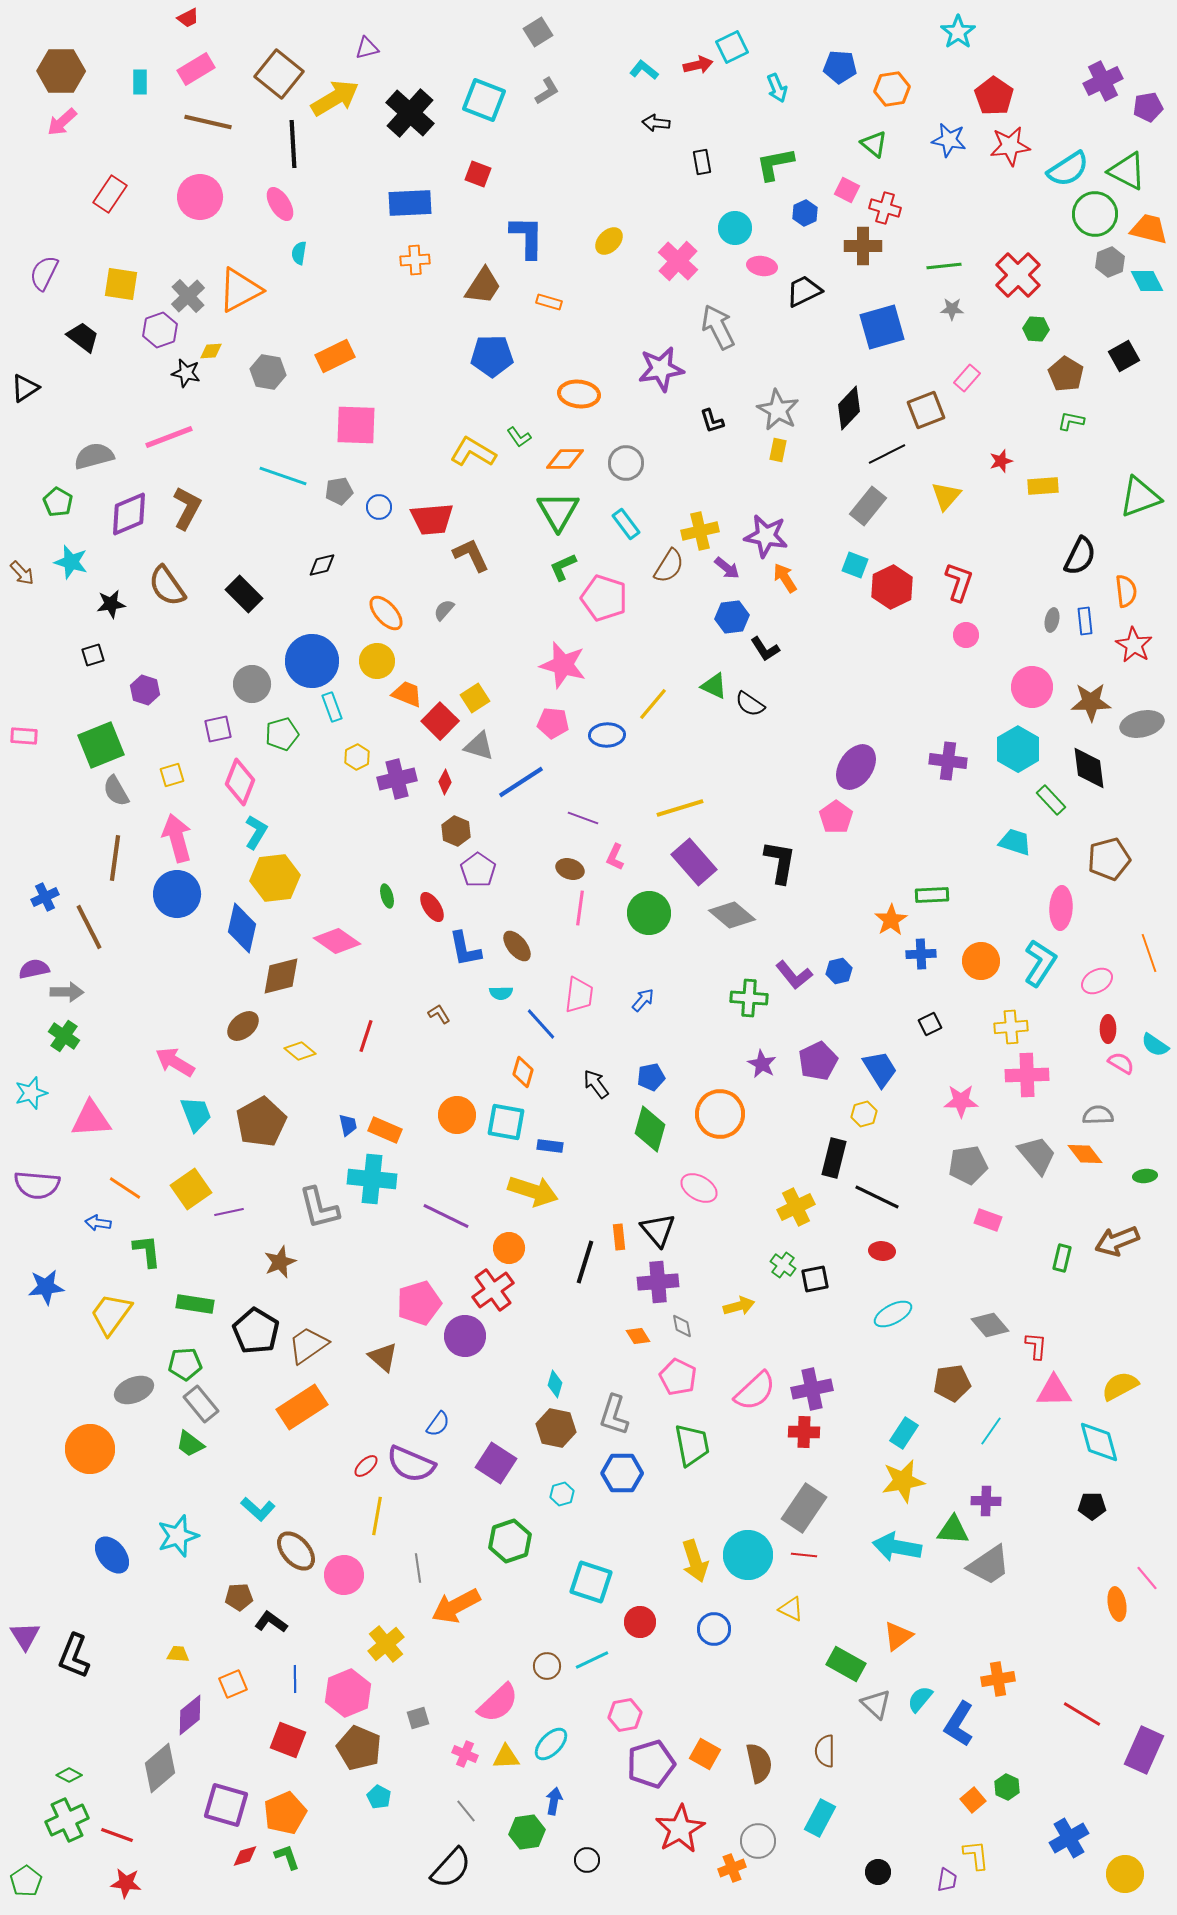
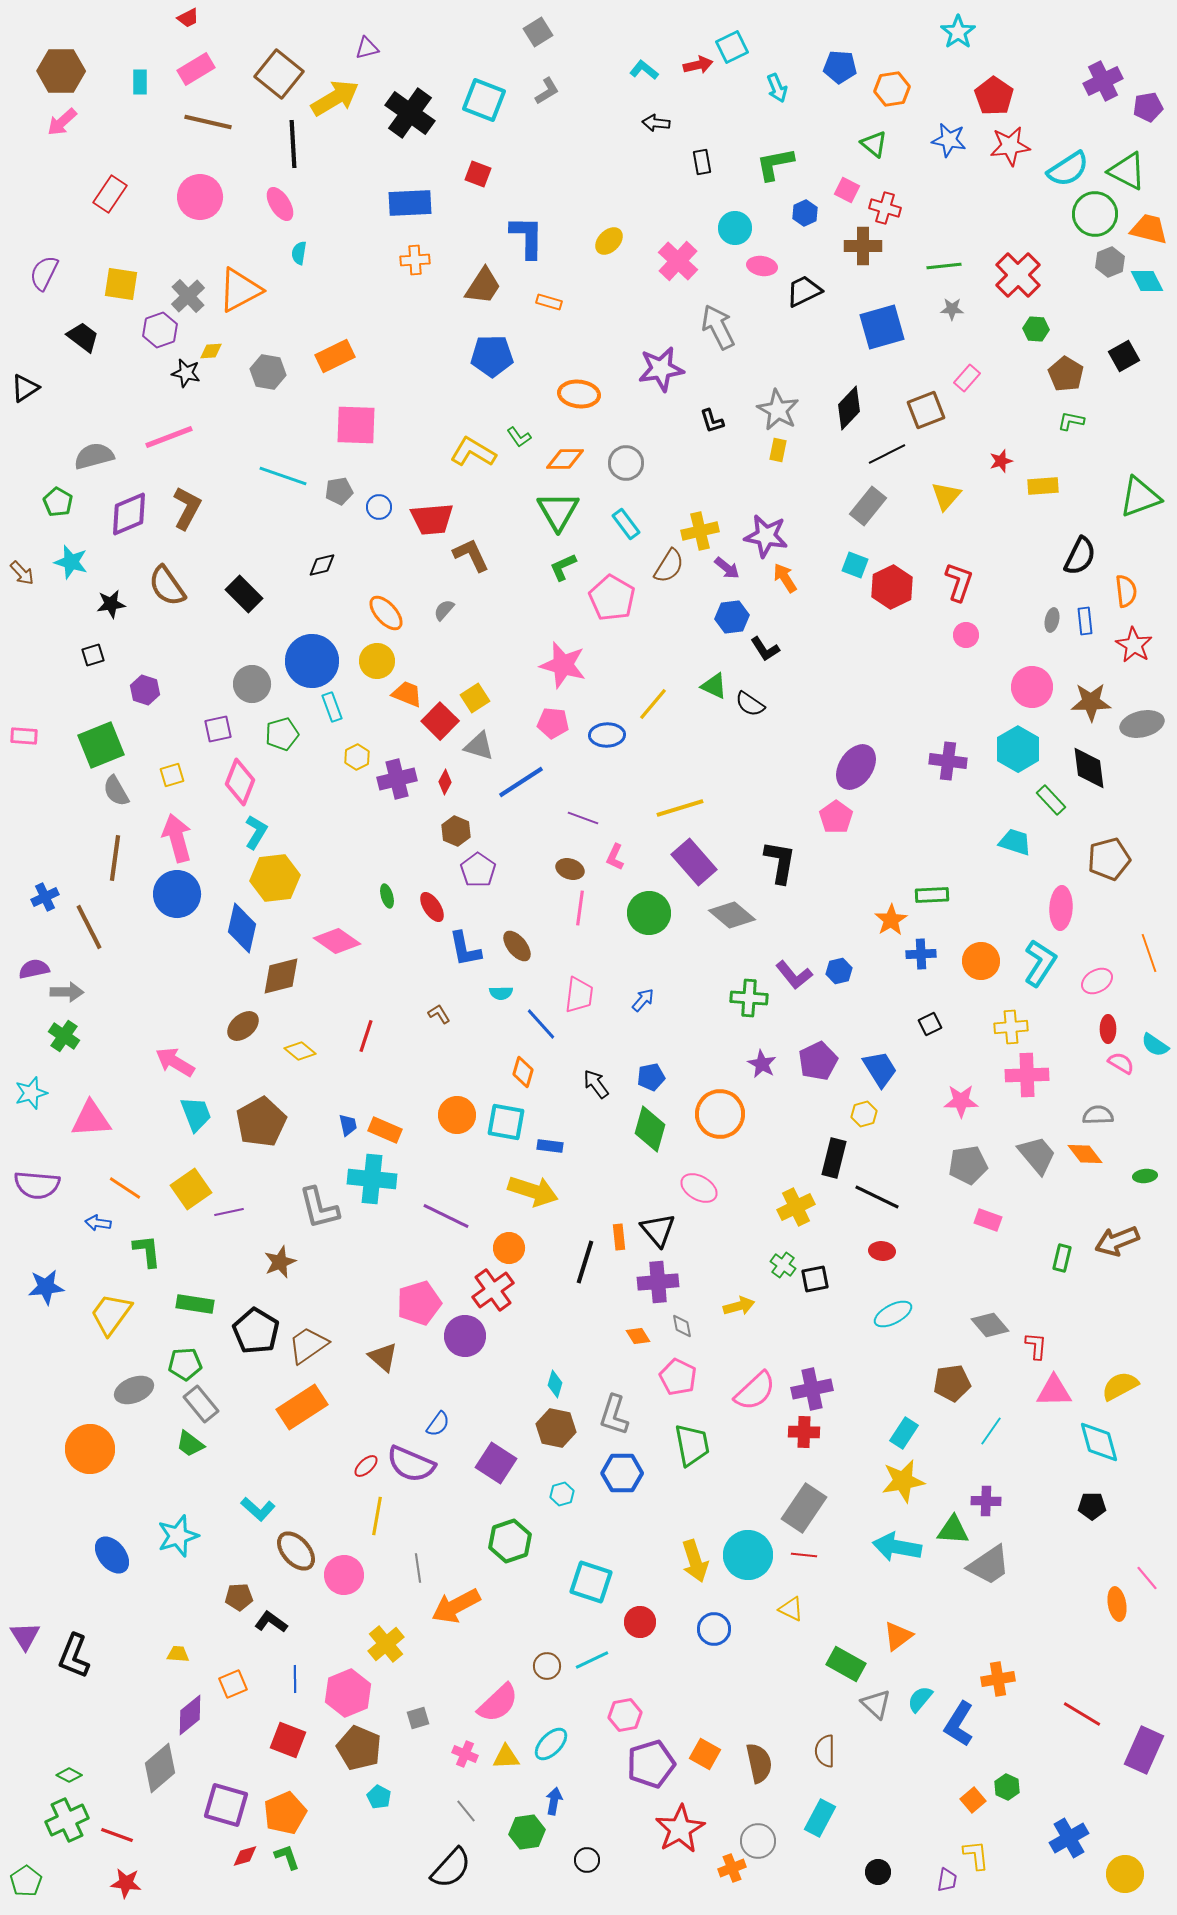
black cross at (410, 113): rotated 6 degrees counterclockwise
pink pentagon at (604, 598): moved 8 px right; rotated 12 degrees clockwise
